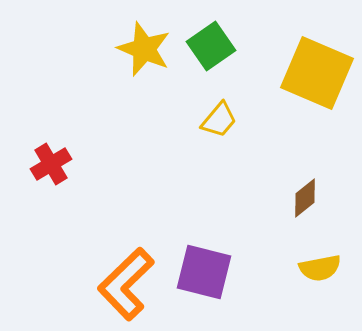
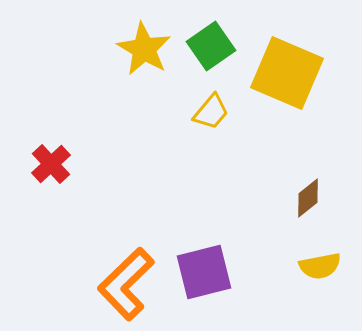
yellow star: rotated 8 degrees clockwise
yellow square: moved 30 px left
yellow trapezoid: moved 8 px left, 8 px up
red cross: rotated 12 degrees counterclockwise
brown diamond: moved 3 px right
yellow semicircle: moved 2 px up
purple square: rotated 28 degrees counterclockwise
